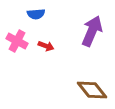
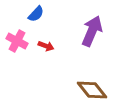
blue semicircle: rotated 42 degrees counterclockwise
